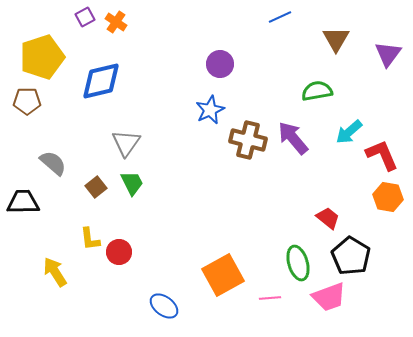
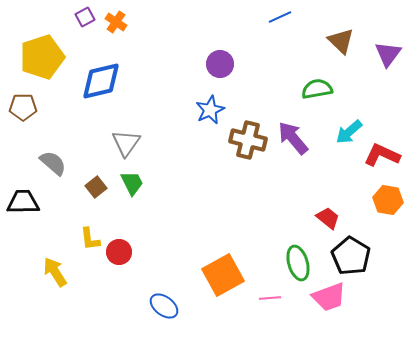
brown triangle: moved 5 px right, 2 px down; rotated 16 degrees counterclockwise
green semicircle: moved 2 px up
brown pentagon: moved 4 px left, 6 px down
red L-shape: rotated 42 degrees counterclockwise
orange hexagon: moved 3 px down
